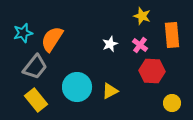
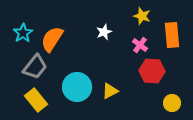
cyan star: rotated 18 degrees counterclockwise
white star: moved 6 px left, 12 px up
